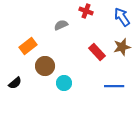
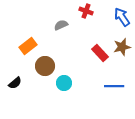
red rectangle: moved 3 px right, 1 px down
